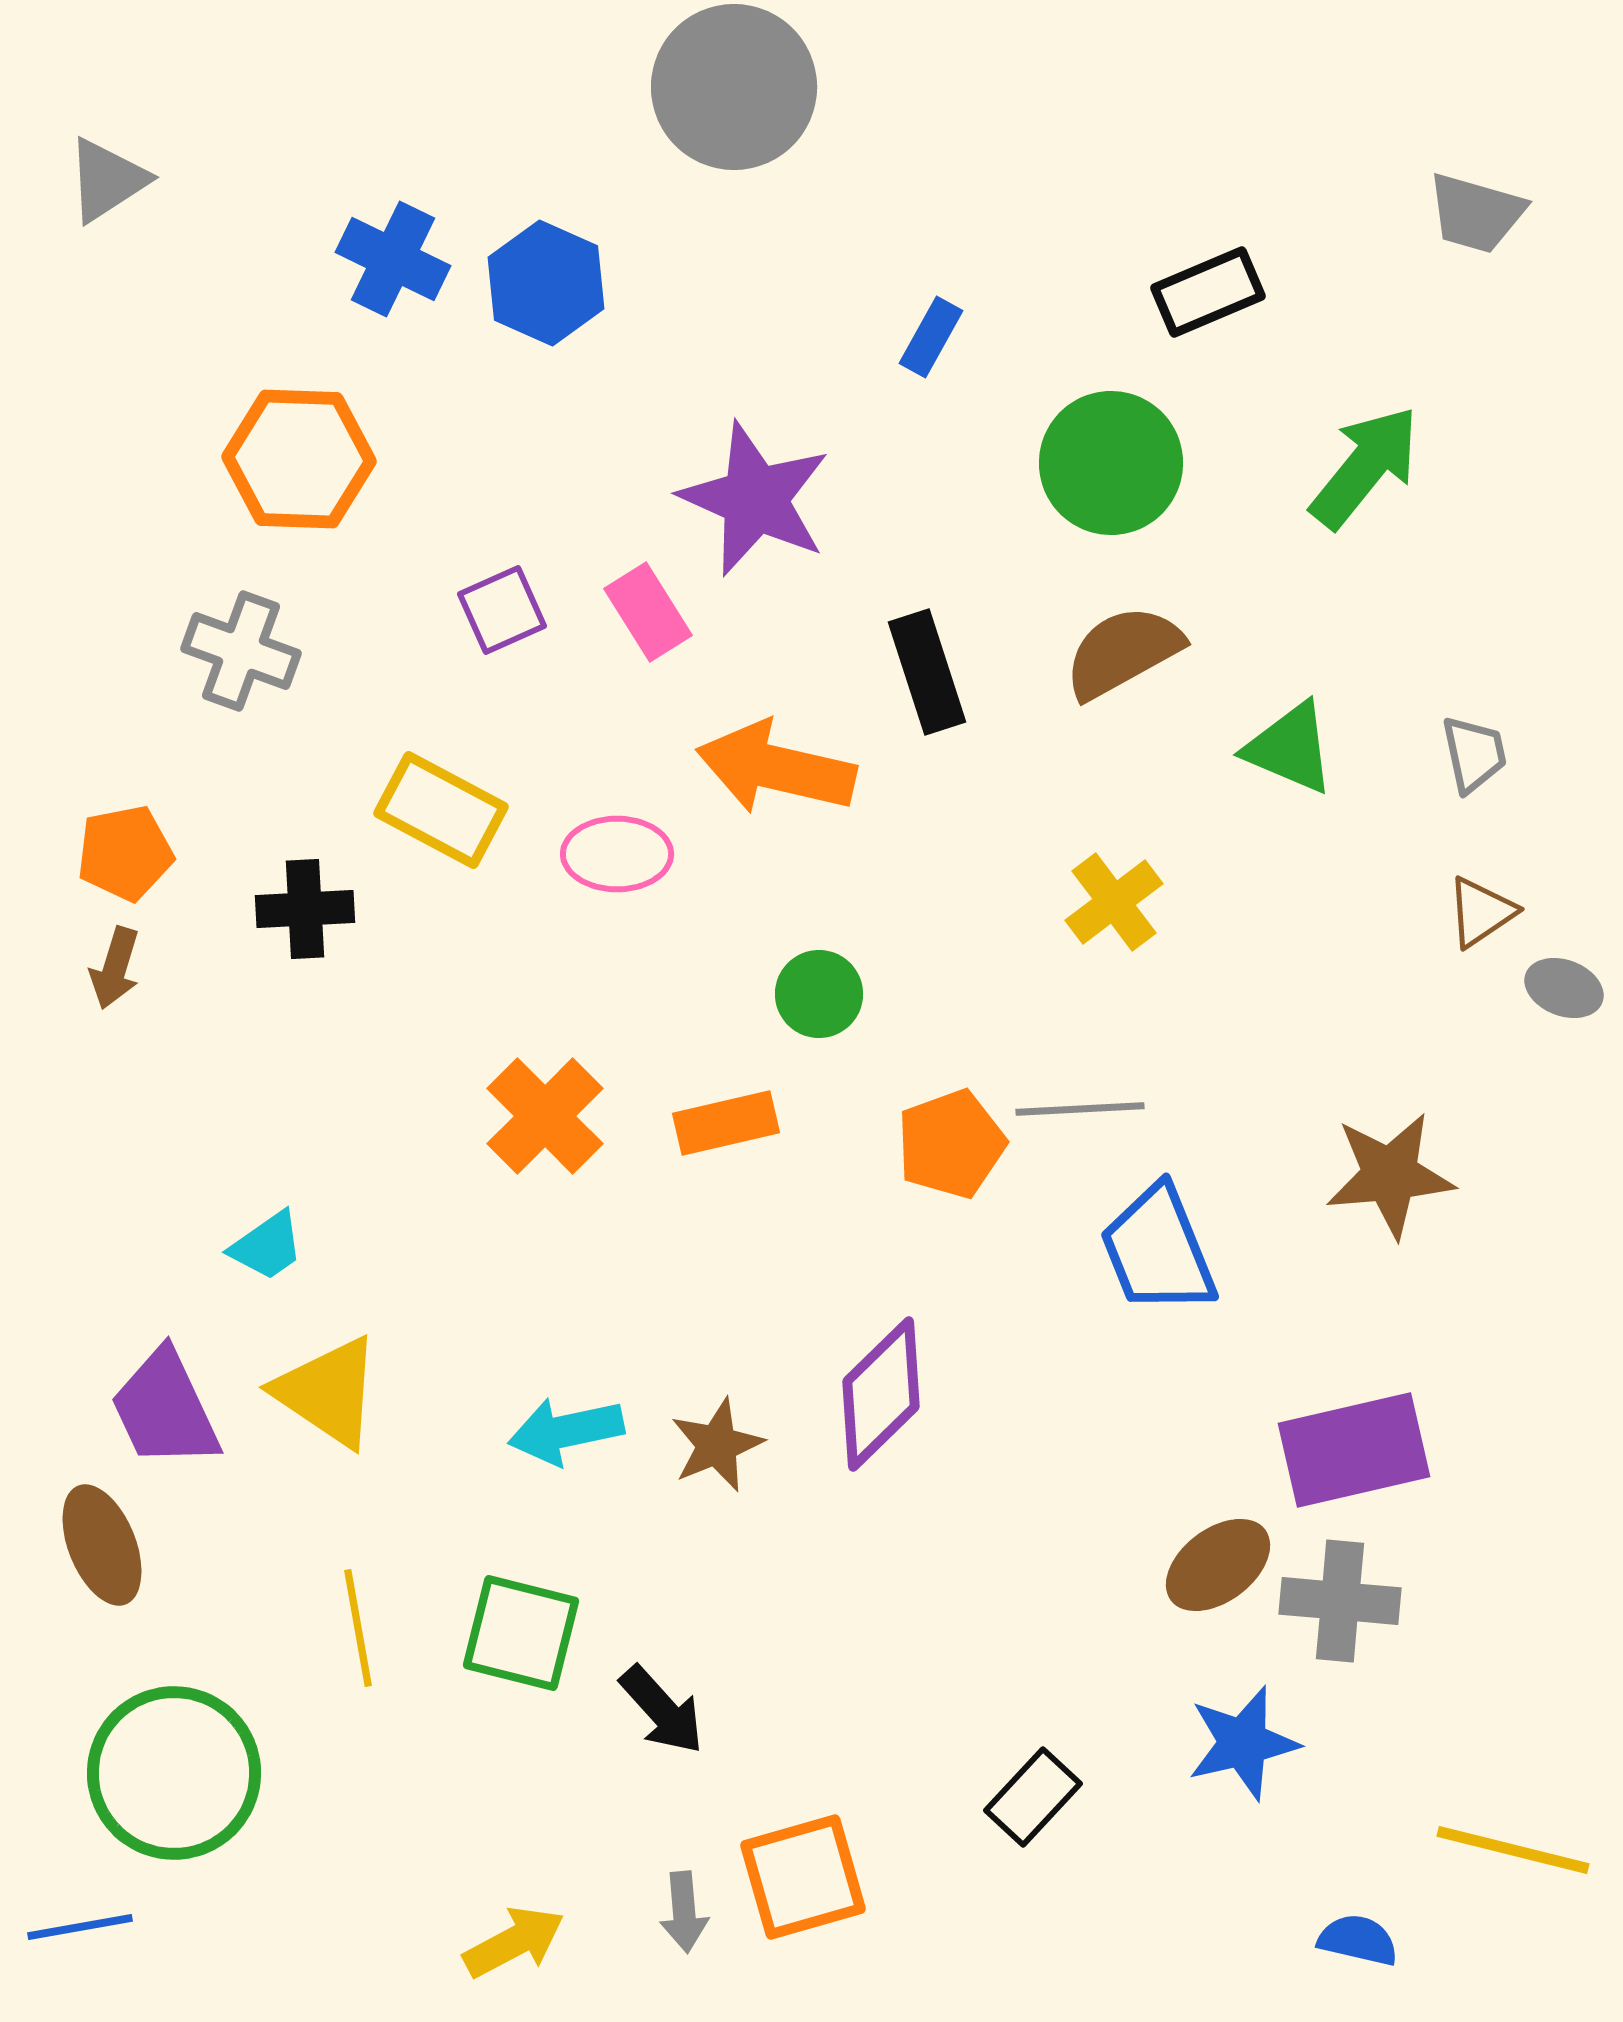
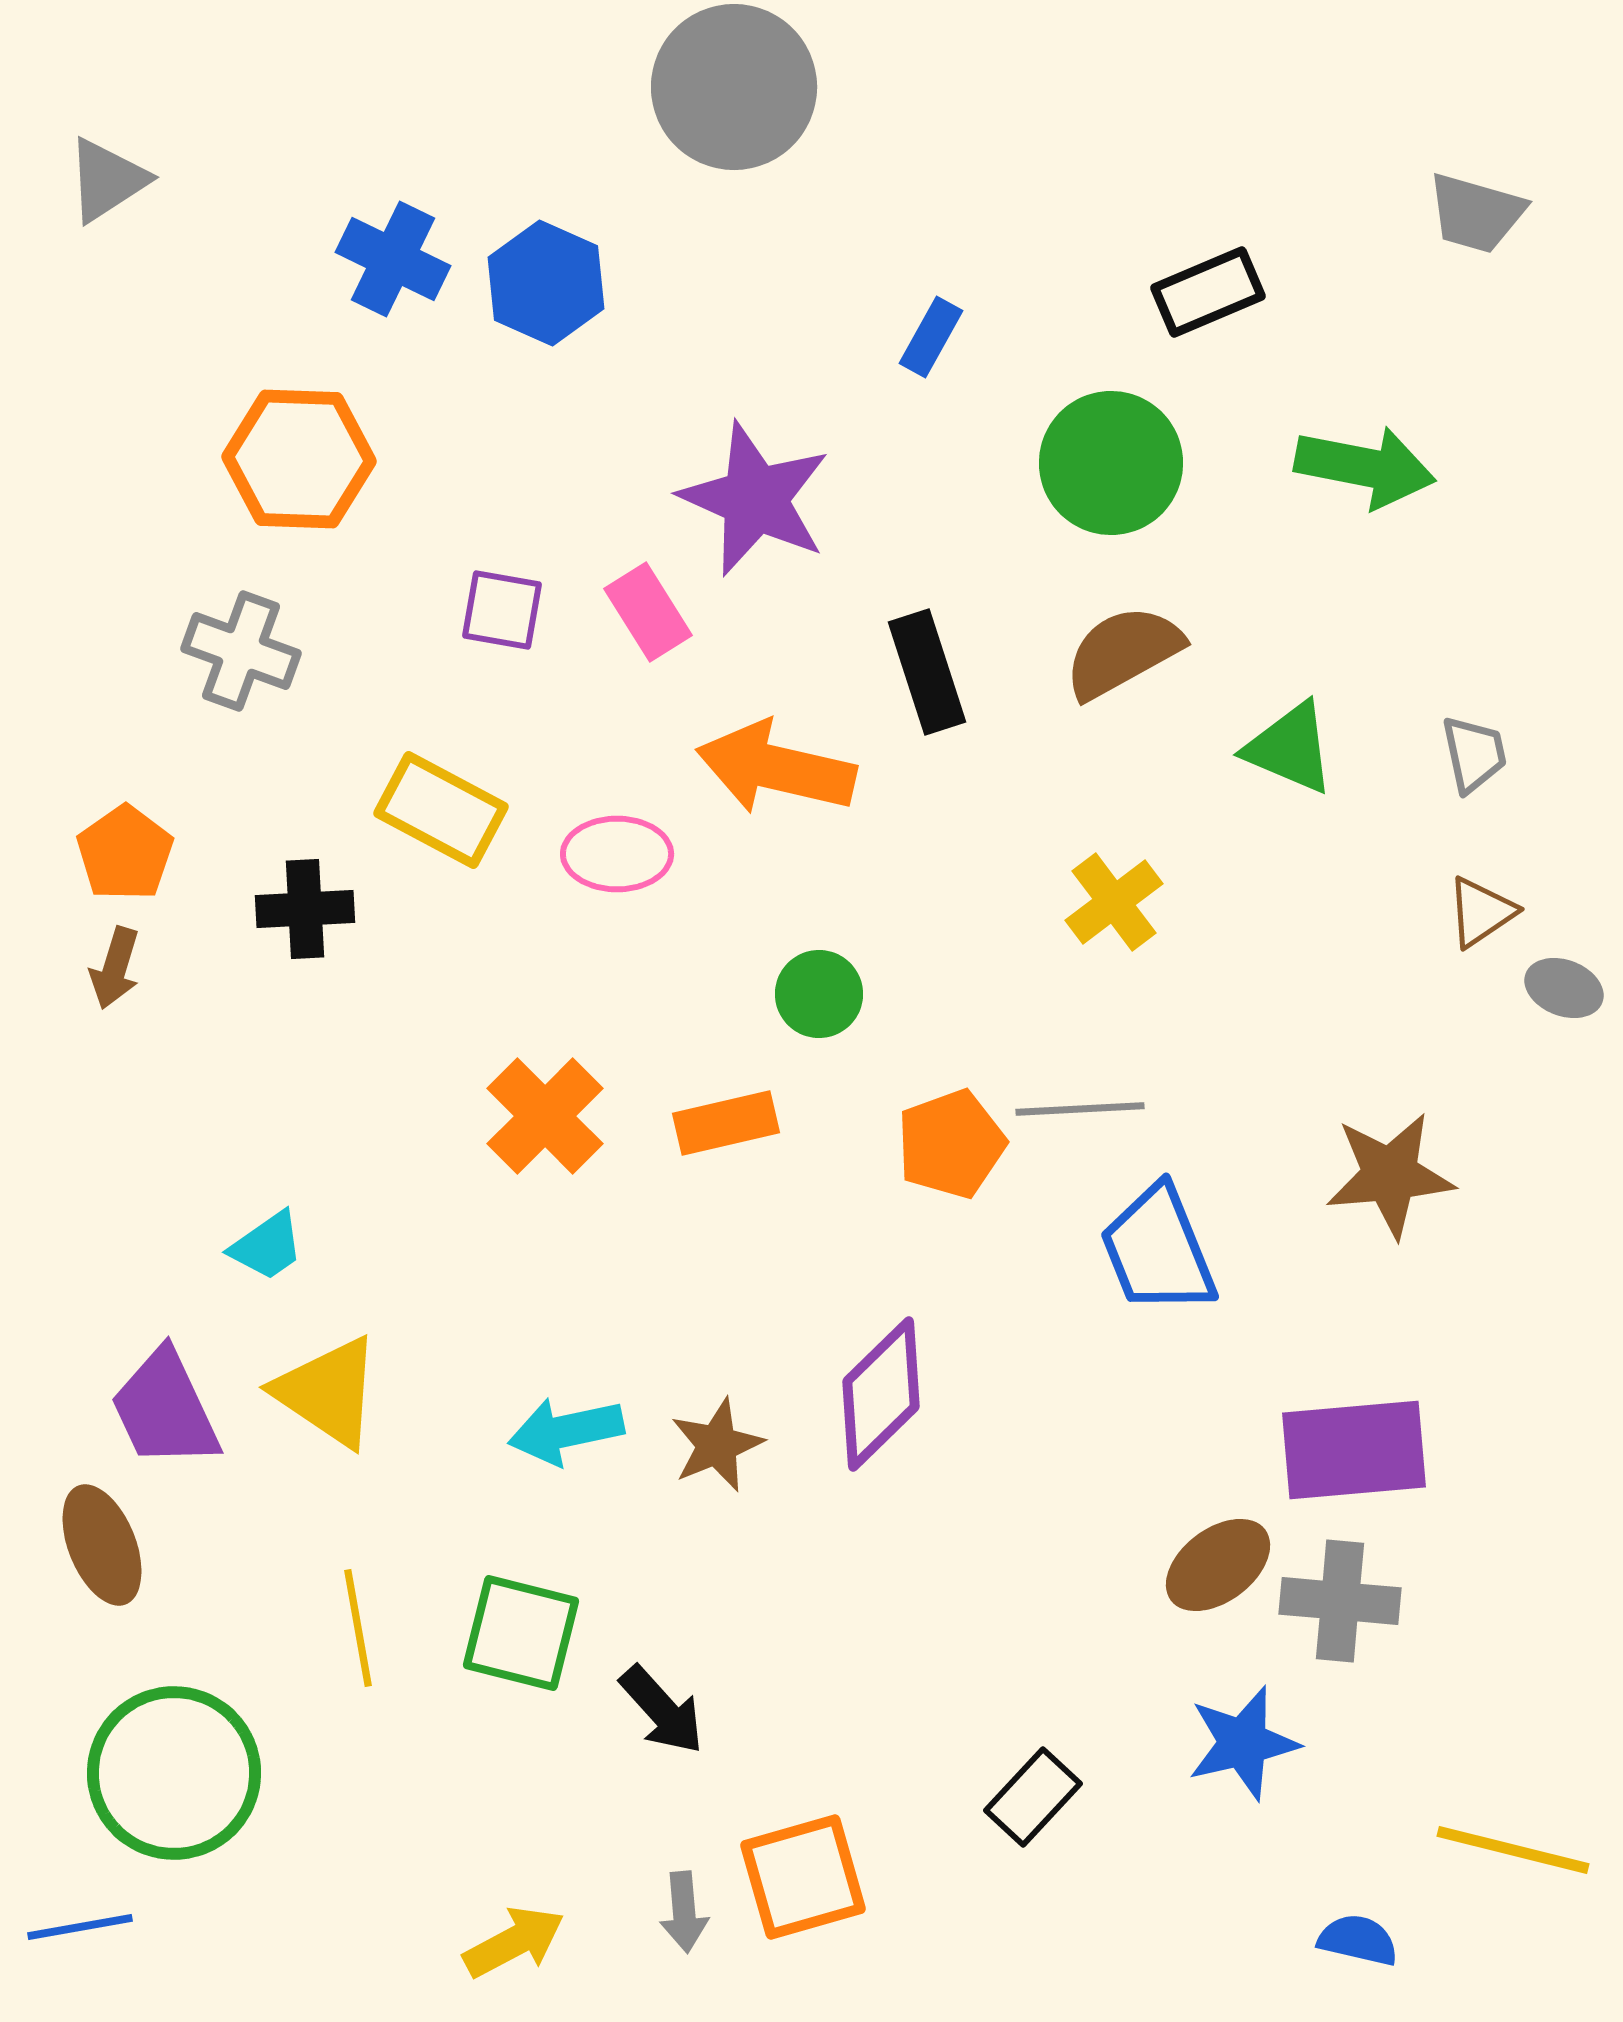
green arrow at (1365, 467): rotated 62 degrees clockwise
purple square at (502, 610): rotated 34 degrees clockwise
orange pentagon at (125, 853): rotated 24 degrees counterclockwise
purple rectangle at (1354, 1450): rotated 8 degrees clockwise
